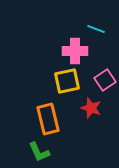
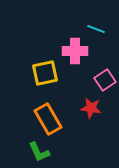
yellow square: moved 22 px left, 8 px up
red star: rotated 10 degrees counterclockwise
orange rectangle: rotated 16 degrees counterclockwise
